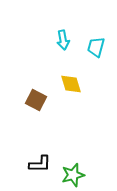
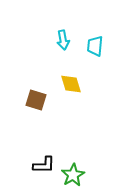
cyan trapezoid: moved 1 px left, 1 px up; rotated 10 degrees counterclockwise
brown square: rotated 10 degrees counterclockwise
black L-shape: moved 4 px right, 1 px down
green star: rotated 15 degrees counterclockwise
